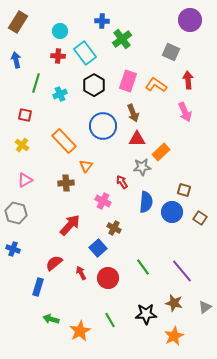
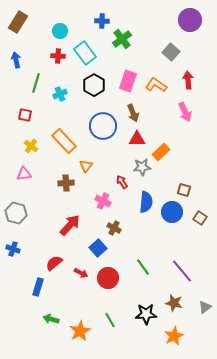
gray square at (171, 52): rotated 18 degrees clockwise
yellow cross at (22, 145): moved 9 px right, 1 px down
pink triangle at (25, 180): moved 1 px left, 6 px up; rotated 21 degrees clockwise
red arrow at (81, 273): rotated 144 degrees clockwise
